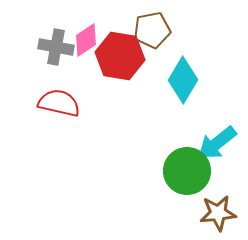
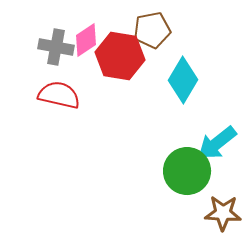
red semicircle: moved 8 px up
brown star: moved 5 px right; rotated 9 degrees clockwise
